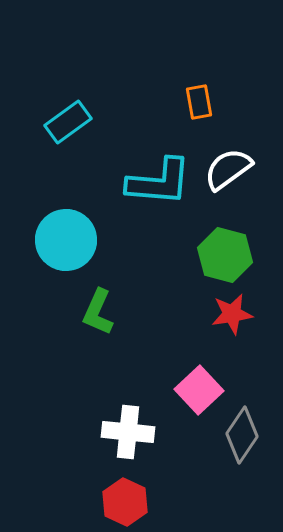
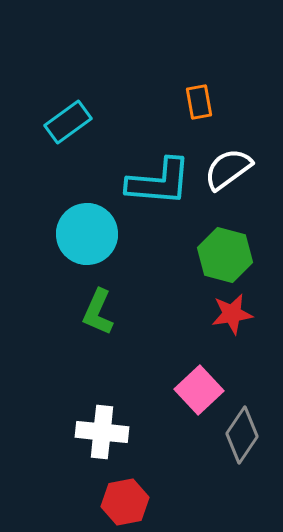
cyan circle: moved 21 px right, 6 px up
white cross: moved 26 px left
red hexagon: rotated 24 degrees clockwise
